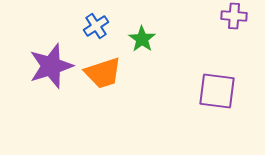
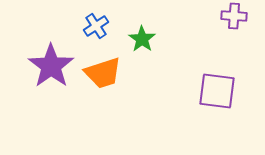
purple star: rotated 18 degrees counterclockwise
